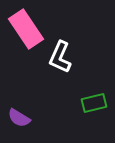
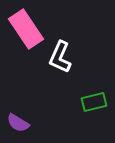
green rectangle: moved 1 px up
purple semicircle: moved 1 px left, 5 px down
